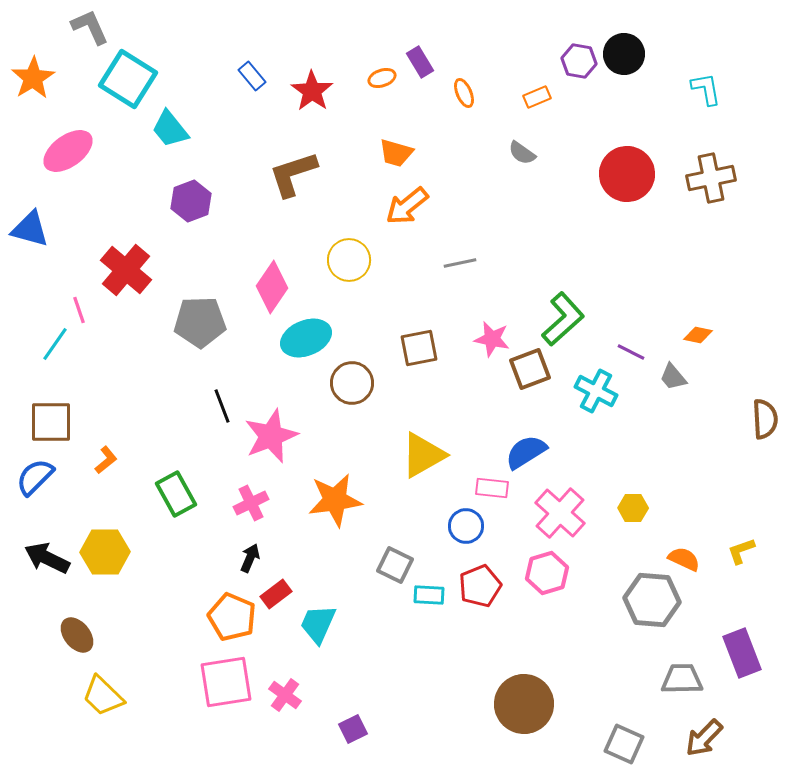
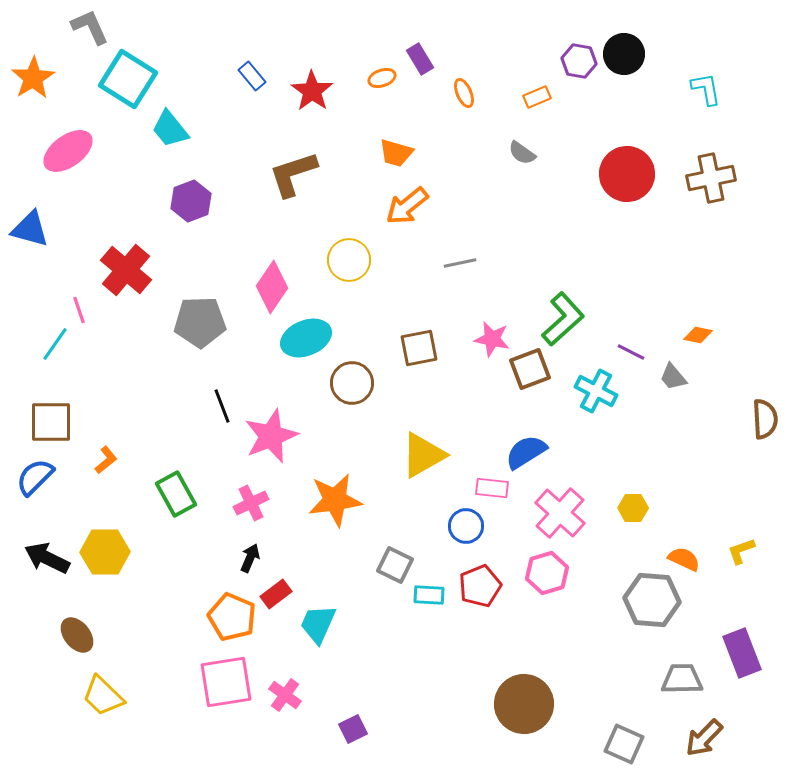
purple rectangle at (420, 62): moved 3 px up
